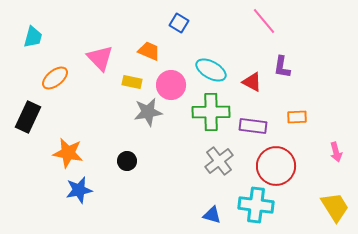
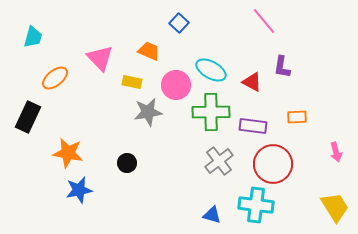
blue square: rotated 12 degrees clockwise
pink circle: moved 5 px right
black circle: moved 2 px down
red circle: moved 3 px left, 2 px up
